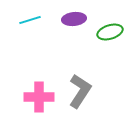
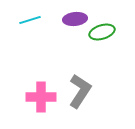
purple ellipse: moved 1 px right
green ellipse: moved 8 px left
pink cross: moved 2 px right
